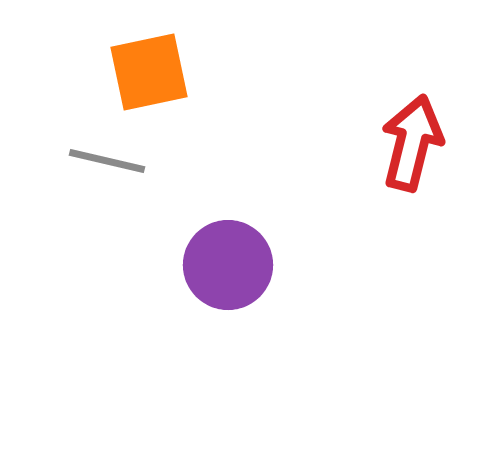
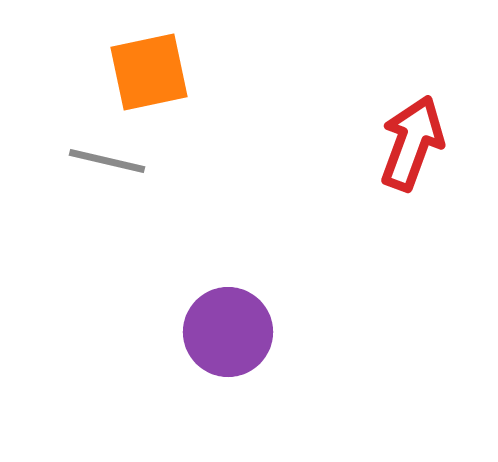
red arrow: rotated 6 degrees clockwise
purple circle: moved 67 px down
